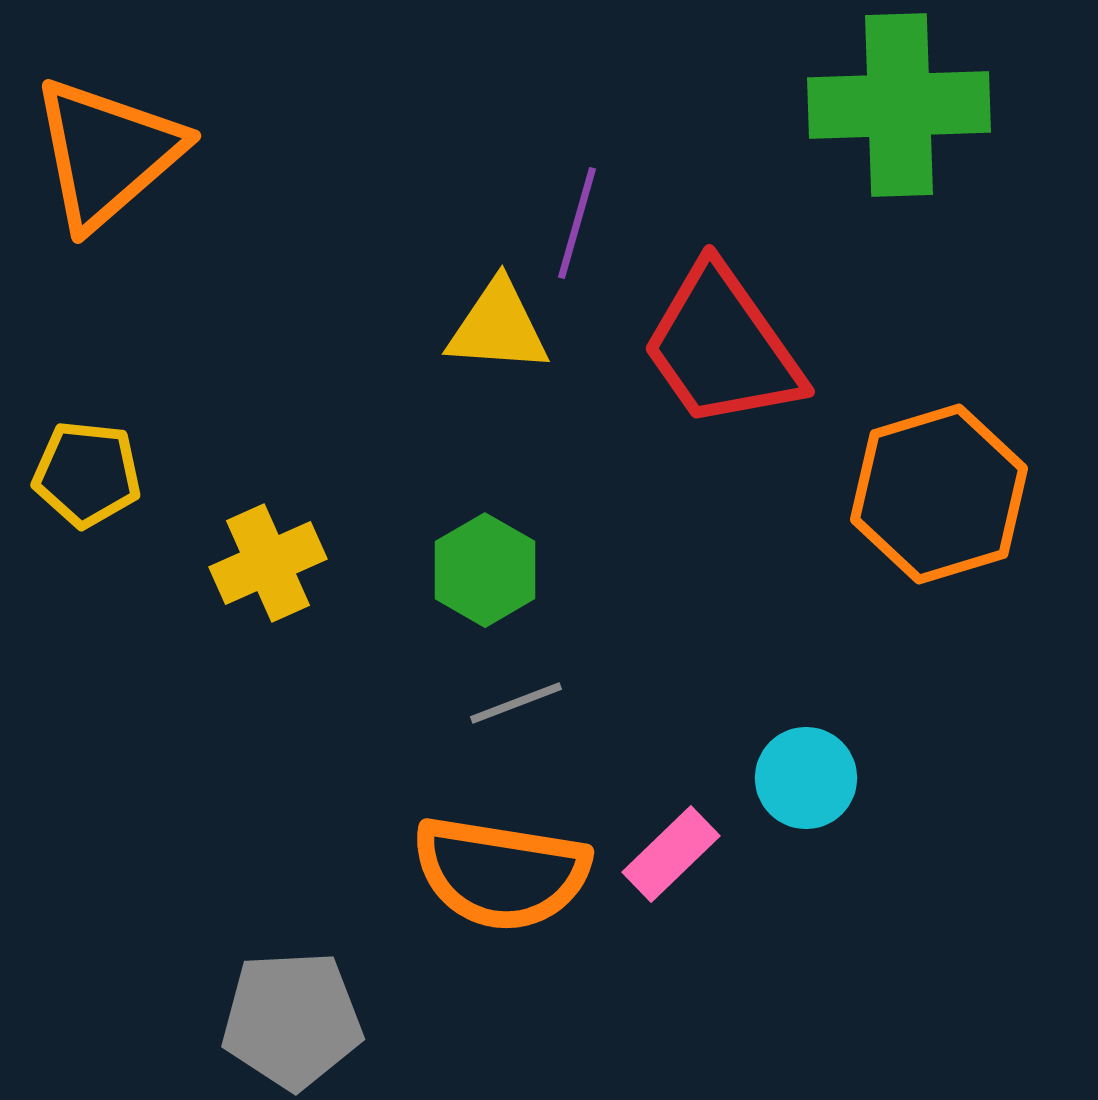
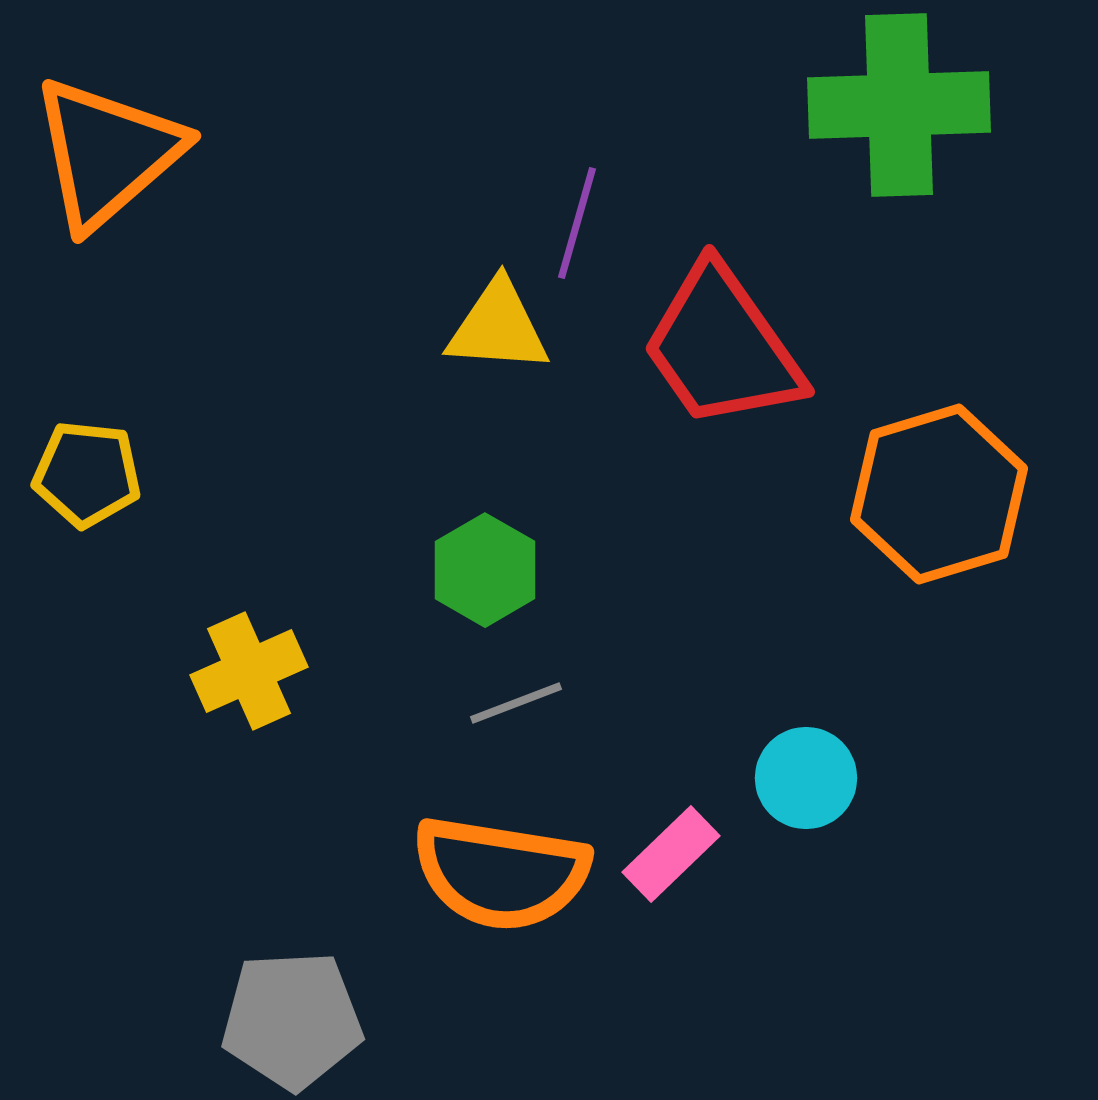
yellow cross: moved 19 px left, 108 px down
